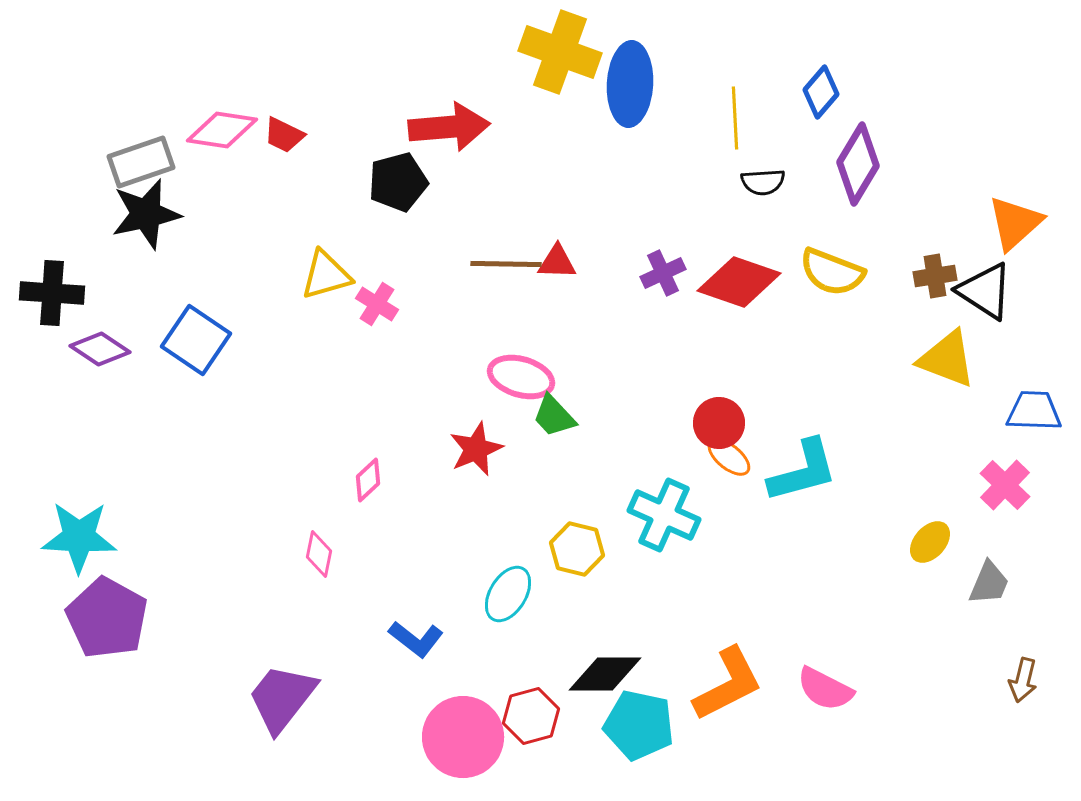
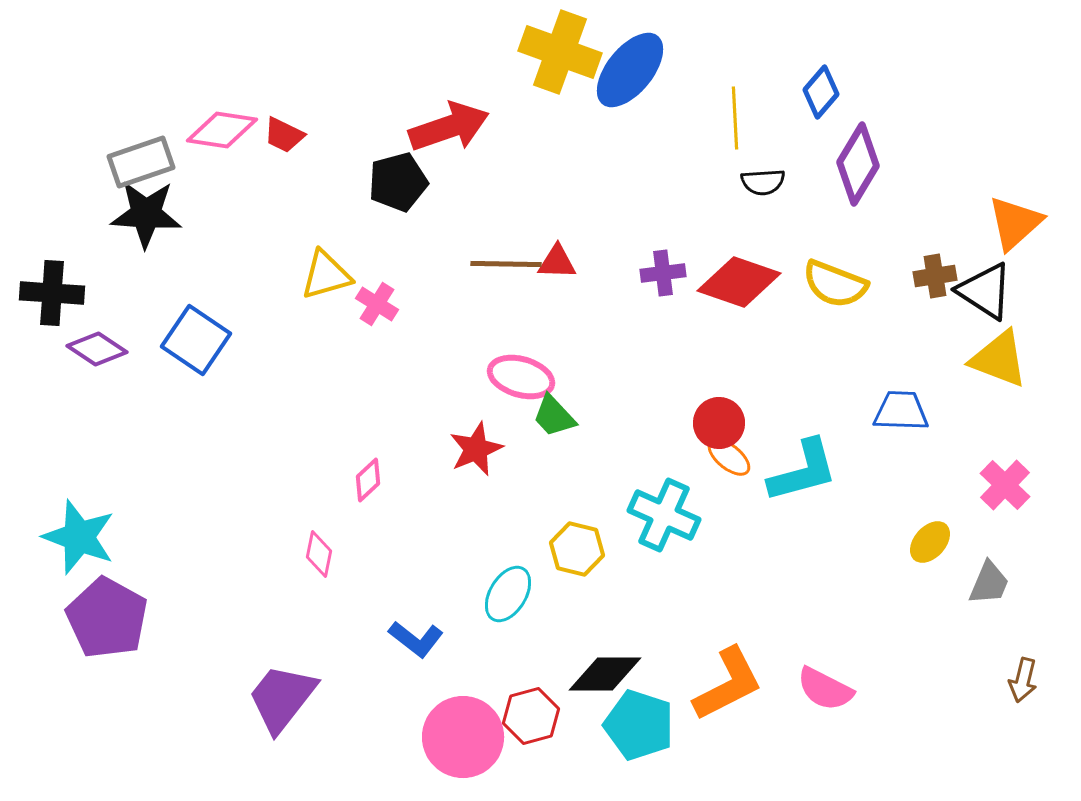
blue ellipse at (630, 84): moved 14 px up; rotated 36 degrees clockwise
red arrow at (449, 127): rotated 14 degrees counterclockwise
black star at (146, 214): rotated 16 degrees clockwise
yellow semicircle at (832, 272): moved 3 px right, 12 px down
purple cross at (663, 273): rotated 18 degrees clockwise
purple diamond at (100, 349): moved 3 px left
yellow triangle at (947, 359): moved 52 px right
blue trapezoid at (1034, 411): moved 133 px left
cyan star at (79, 537): rotated 18 degrees clockwise
cyan pentagon at (639, 725): rotated 6 degrees clockwise
